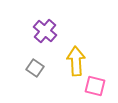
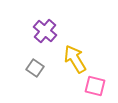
yellow arrow: moved 1 px left, 2 px up; rotated 28 degrees counterclockwise
